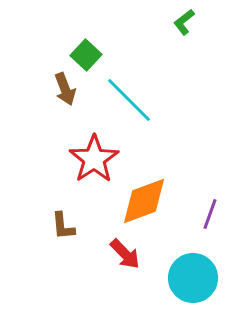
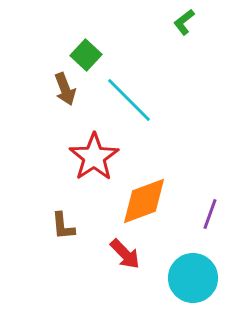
red star: moved 2 px up
